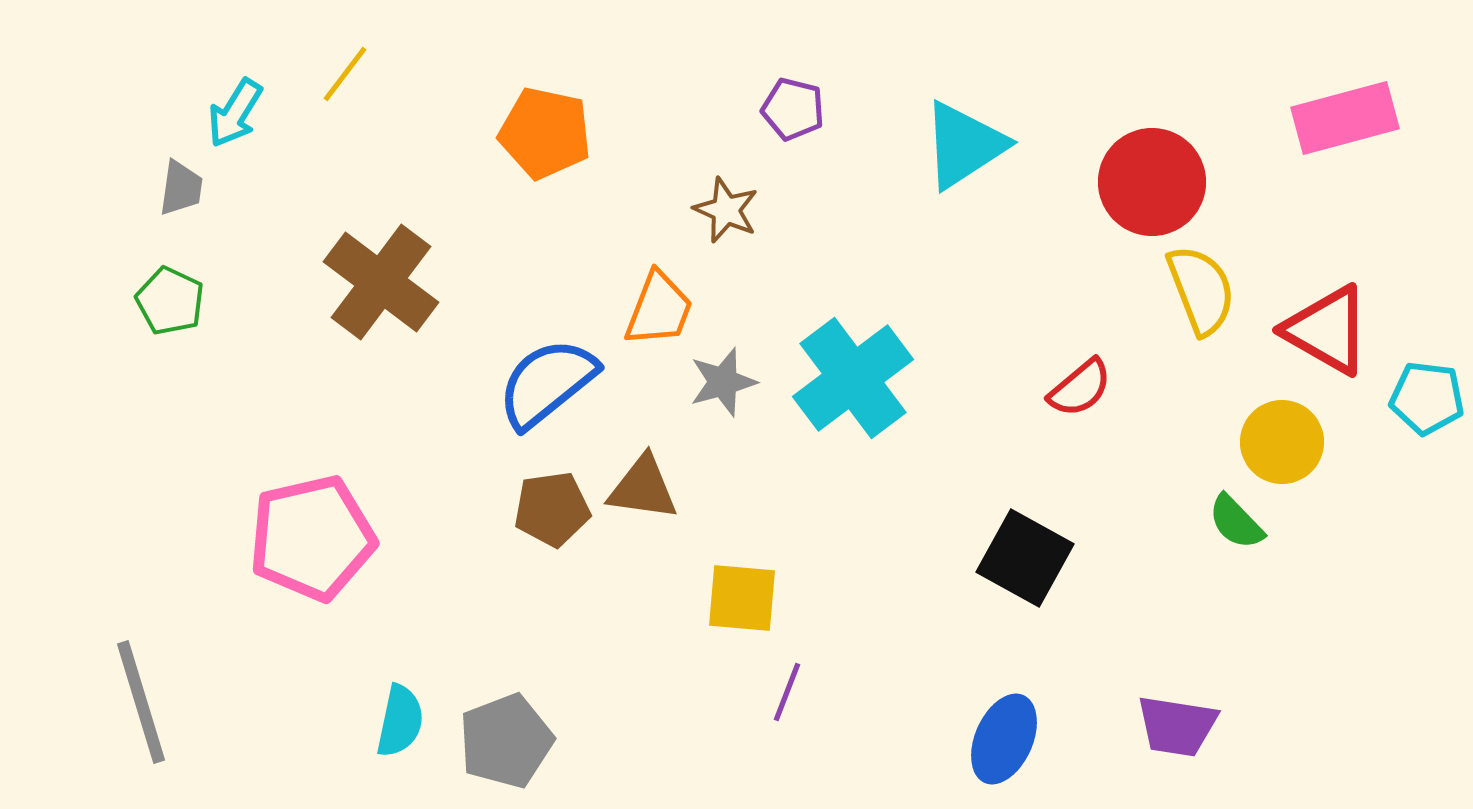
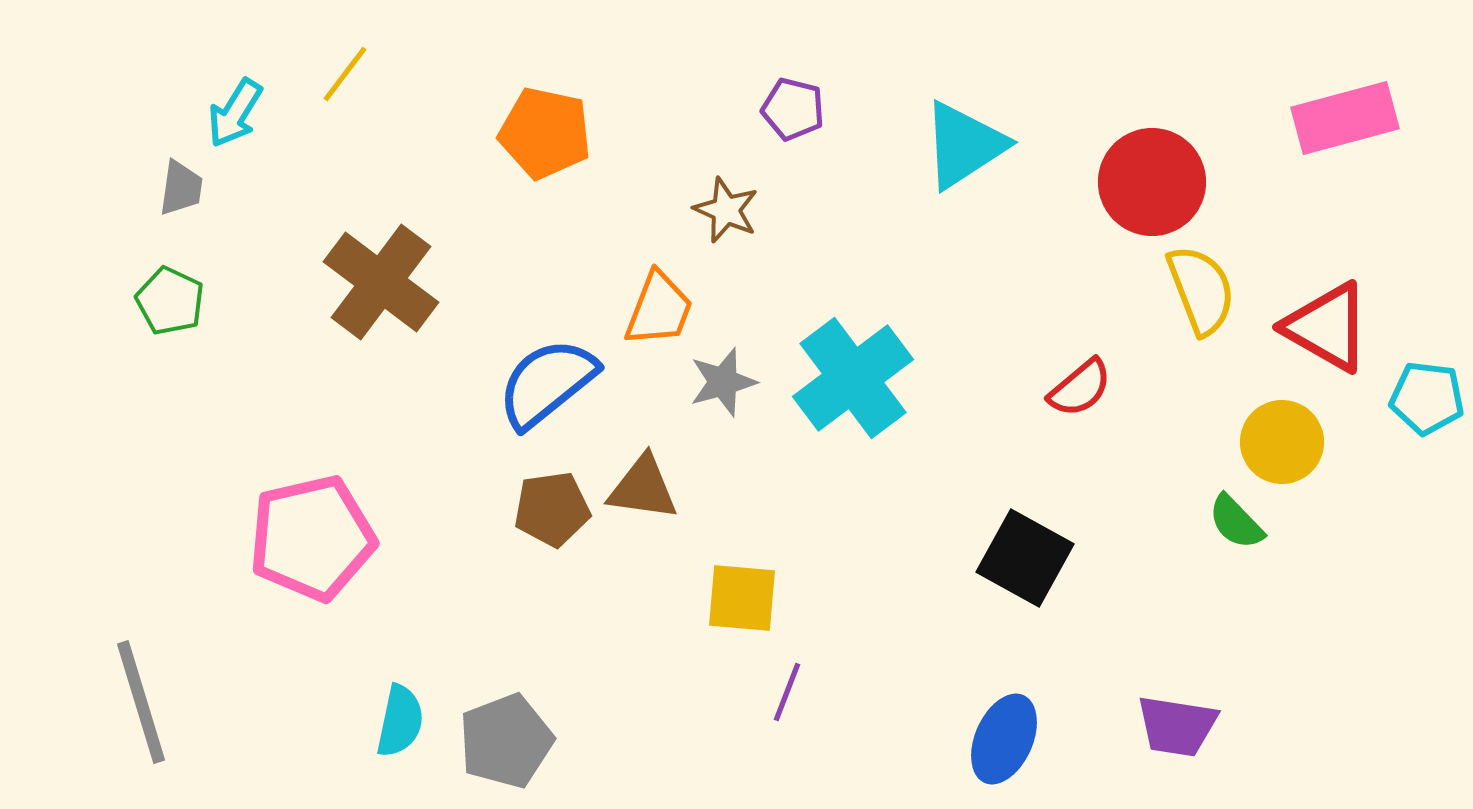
red triangle: moved 3 px up
